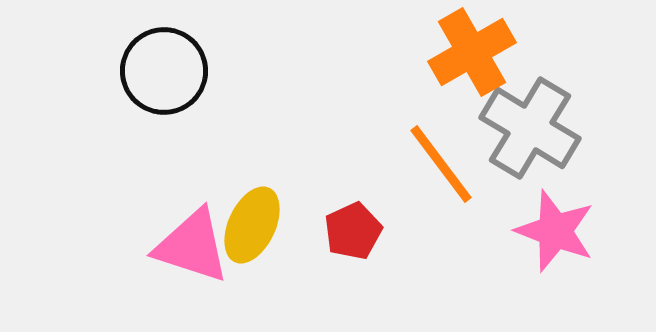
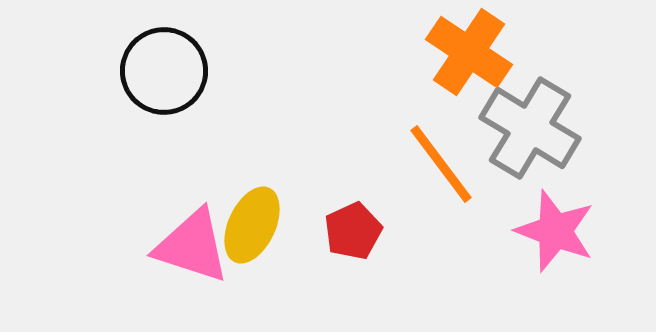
orange cross: moved 3 px left; rotated 26 degrees counterclockwise
